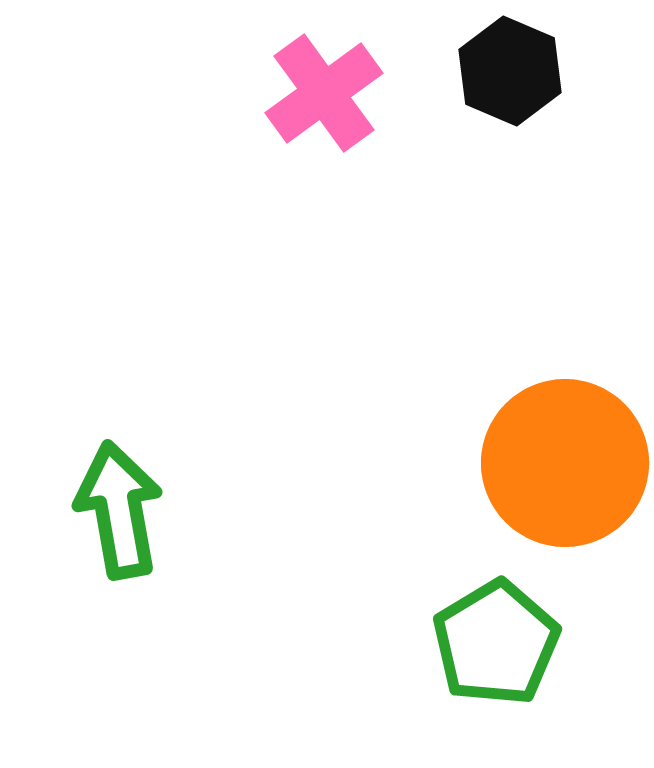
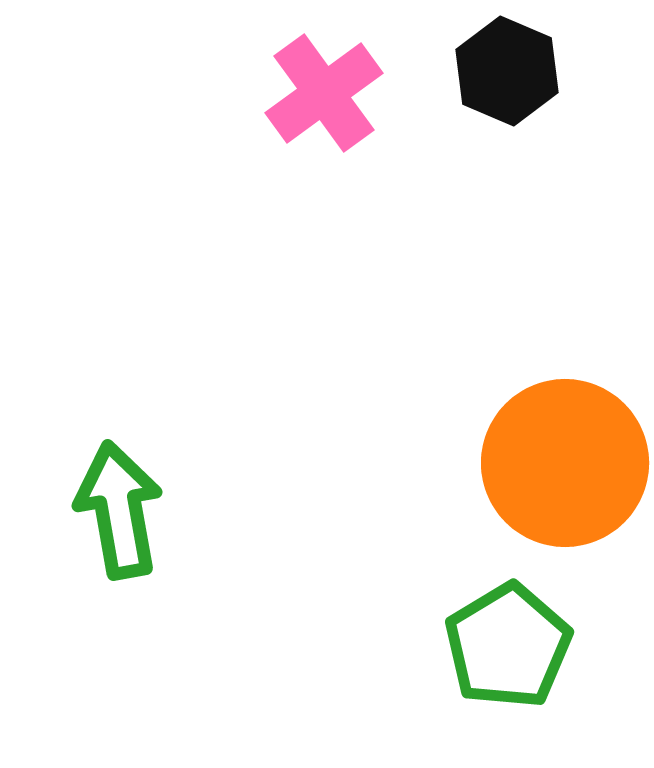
black hexagon: moved 3 px left
green pentagon: moved 12 px right, 3 px down
